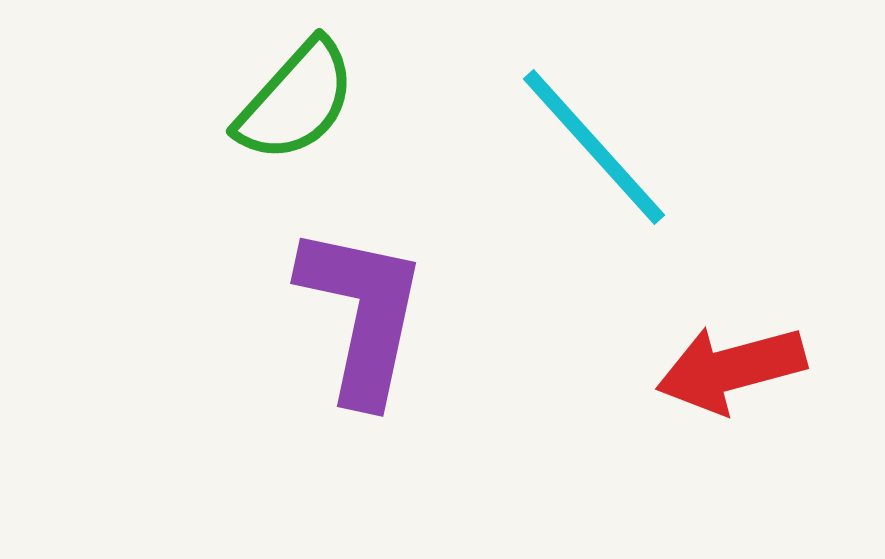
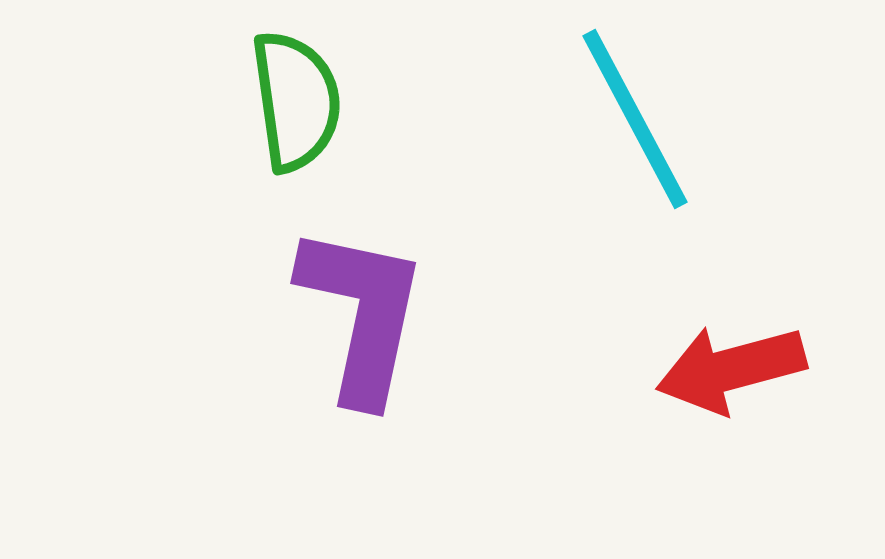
green semicircle: rotated 50 degrees counterclockwise
cyan line: moved 41 px right, 28 px up; rotated 14 degrees clockwise
